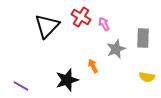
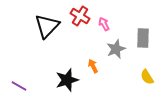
red cross: moved 1 px left, 1 px up
yellow semicircle: rotated 49 degrees clockwise
purple line: moved 2 px left
